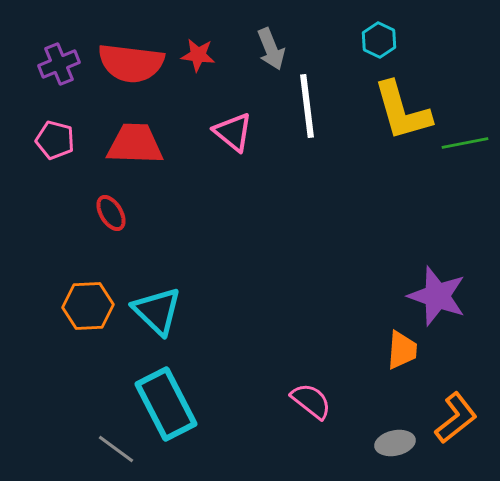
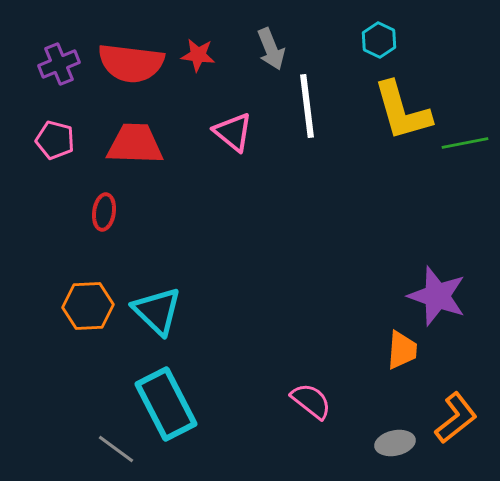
red ellipse: moved 7 px left, 1 px up; rotated 39 degrees clockwise
